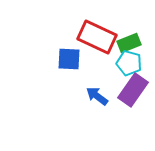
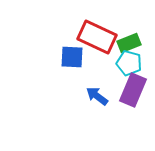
blue square: moved 3 px right, 2 px up
purple rectangle: rotated 12 degrees counterclockwise
